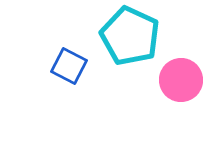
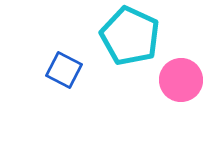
blue square: moved 5 px left, 4 px down
